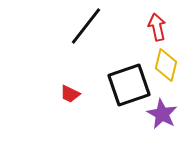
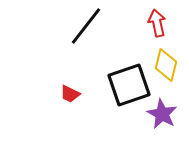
red arrow: moved 4 px up
